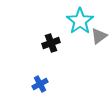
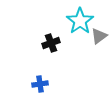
blue cross: rotated 21 degrees clockwise
